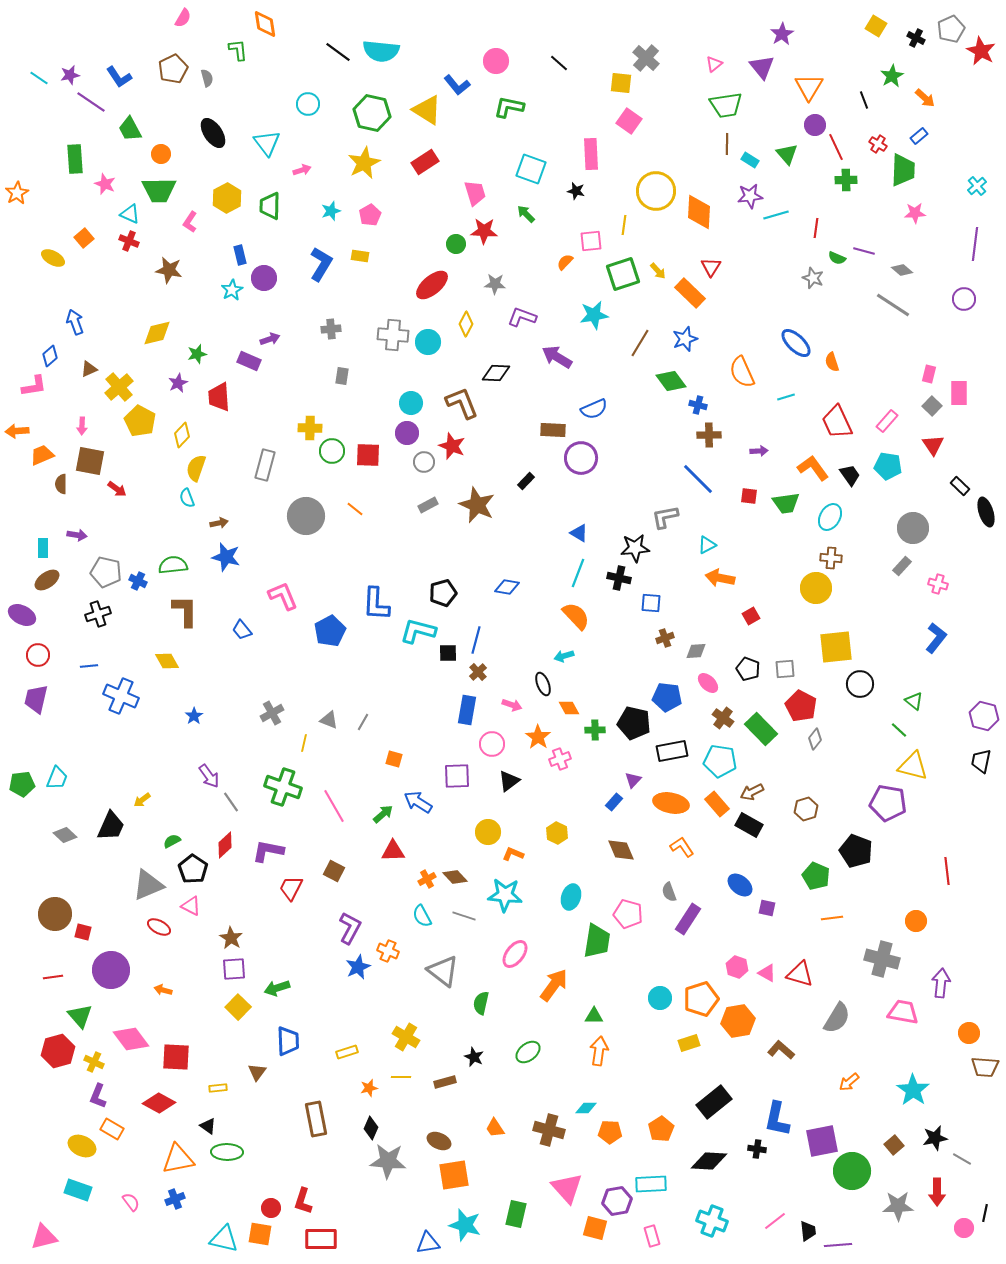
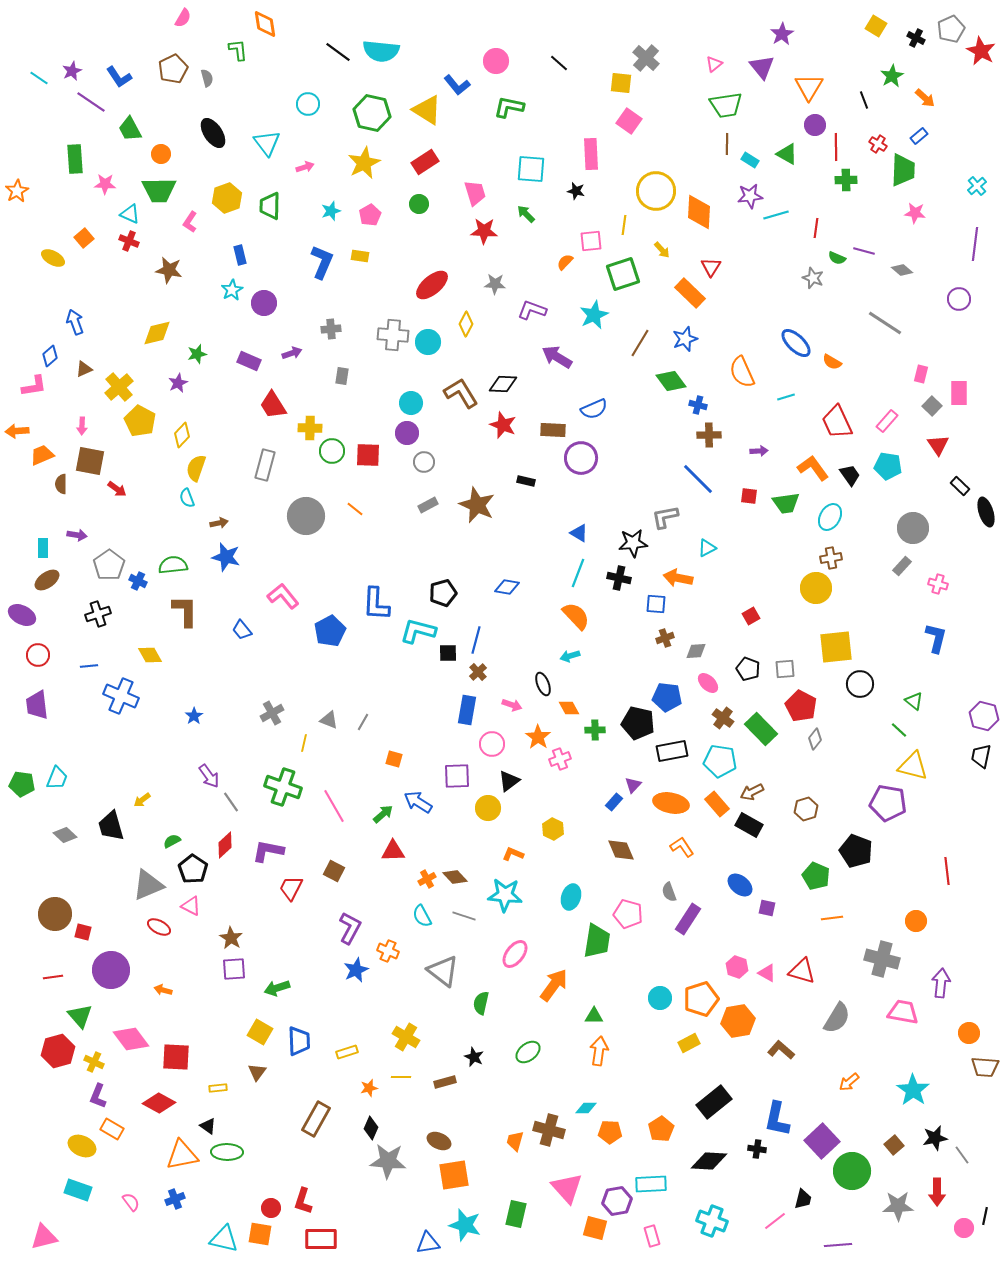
purple star at (70, 75): moved 2 px right, 4 px up; rotated 12 degrees counterclockwise
red line at (836, 147): rotated 24 degrees clockwise
green triangle at (787, 154): rotated 20 degrees counterclockwise
cyan square at (531, 169): rotated 16 degrees counterclockwise
pink arrow at (302, 170): moved 3 px right, 3 px up
pink star at (105, 184): rotated 20 degrees counterclockwise
orange star at (17, 193): moved 2 px up
yellow hexagon at (227, 198): rotated 8 degrees clockwise
pink star at (915, 213): rotated 10 degrees clockwise
green circle at (456, 244): moved 37 px left, 40 px up
blue L-shape at (321, 264): moved 1 px right, 2 px up; rotated 8 degrees counterclockwise
yellow arrow at (658, 271): moved 4 px right, 21 px up
purple circle at (264, 278): moved 25 px down
purple circle at (964, 299): moved 5 px left
gray line at (893, 305): moved 8 px left, 18 px down
cyan star at (594, 315): rotated 16 degrees counterclockwise
purple L-shape at (522, 317): moved 10 px right, 7 px up
purple arrow at (270, 339): moved 22 px right, 14 px down
orange semicircle at (832, 362): rotated 42 degrees counterclockwise
brown triangle at (89, 369): moved 5 px left
black diamond at (496, 373): moved 7 px right, 11 px down
pink rectangle at (929, 374): moved 8 px left
red trapezoid at (219, 397): moved 54 px right, 8 px down; rotated 28 degrees counterclockwise
brown L-shape at (462, 403): moved 1 px left, 10 px up; rotated 9 degrees counterclockwise
red triangle at (933, 445): moved 5 px right
red star at (452, 446): moved 51 px right, 21 px up
black rectangle at (526, 481): rotated 60 degrees clockwise
cyan triangle at (707, 545): moved 3 px down
black star at (635, 548): moved 2 px left, 5 px up
brown cross at (831, 558): rotated 15 degrees counterclockwise
gray pentagon at (106, 572): moved 3 px right, 7 px up; rotated 24 degrees clockwise
orange arrow at (720, 578): moved 42 px left
pink L-shape at (283, 596): rotated 16 degrees counterclockwise
blue square at (651, 603): moved 5 px right, 1 px down
blue L-shape at (936, 638): rotated 24 degrees counterclockwise
cyan arrow at (564, 656): moved 6 px right
yellow diamond at (167, 661): moved 17 px left, 6 px up
purple trapezoid at (36, 699): moved 1 px right, 6 px down; rotated 20 degrees counterclockwise
black pentagon at (634, 723): moved 4 px right
black trapezoid at (981, 761): moved 5 px up
purple triangle at (633, 780): moved 5 px down
green pentagon at (22, 784): rotated 15 degrees clockwise
black trapezoid at (111, 826): rotated 140 degrees clockwise
yellow circle at (488, 832): moved 24 px up
yellow hexagon at (557, 833): moved 4 px left, 4 px up
blue star at (358, 967): moved 2 px left, 3 px down
red triangle at (800, 974): moved 2 px right, 3 px up
yellow square at (238, 1007): moved 22 px right, 25 px down; rotated 15 degrees counterclockwise
blue trapezoid at (288, 1041): moved 11 px right
yellow rectangle at (689, 1043): rotated 10 degrees counterclockwise
brown rectangle at (316, 1119): rotated 40 degrees clockwise
orange trapezoid at (495, 1128): moved 20 px right, 13 px down; rotated 50 degrees clockwise
purple square at (822, 1141): rotated 32 degrees counterclockwise
orange triangle at (178, 1159): moved 4 px right, 4 px up
gray line at (962, 1159): moved 4 px up; rotated 24 degrees clockwise
black line at (985, 1213): moved 3 px down
black trapezoid at (808, 1231): moved 5 px left, 32 px up; rotated 20 degrees clockwise
